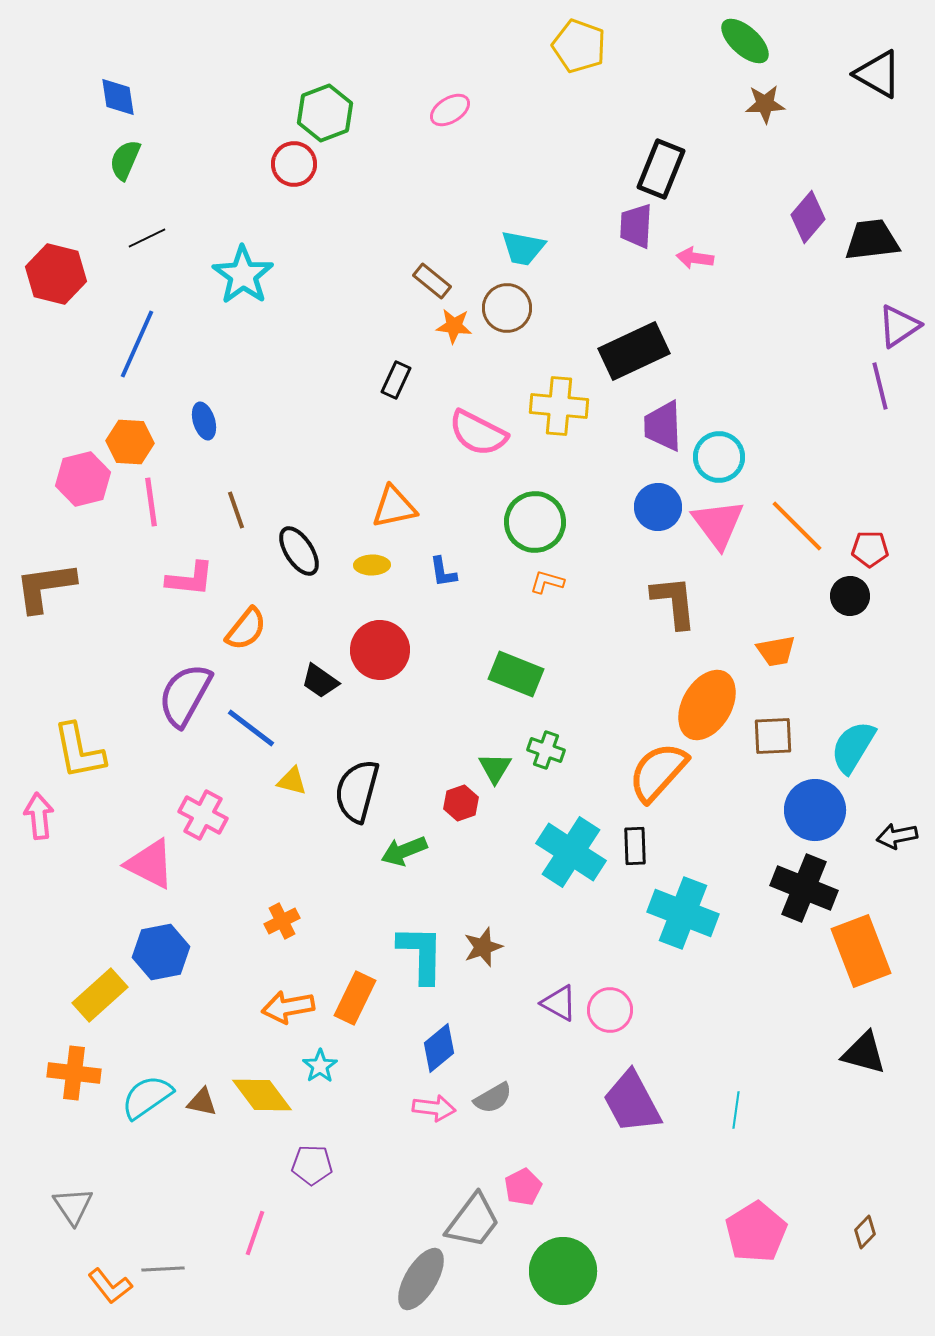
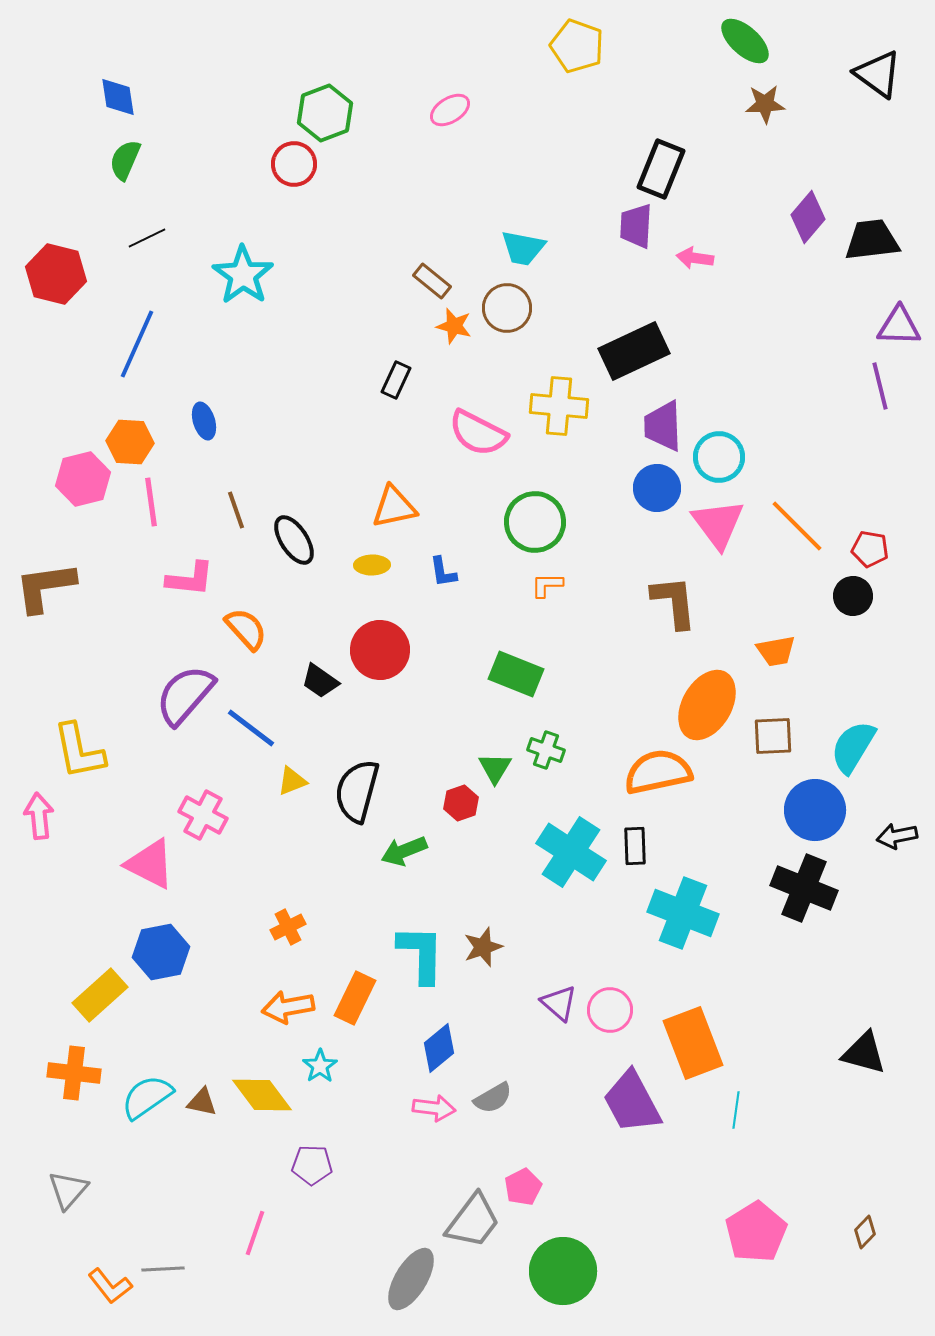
yellow pentagon at (579, 46): moved 2 px left
black triangle at (878, 74): rotated 6 degrees clockwise
orange star at (454, 326): rotated 9 degrees clockwise
purple triangle at (899, 326): rotated 36 degrees clockwise
blue circle at (658, 507): moved 1 px left, 19 px up
red pentagon at (870, 549): rotated 9 degrees clockwise
black ellipse at (299, 551): moved 5 px left, 11 px up
orange L-shape at (547, 582): moved 3 px down; rotated 16 degrees counterclockwise
black circle at (850, 596): moved 3 px right
orange semicircle at (246, 629): rotated 81 degrees counterclockwise
purple semicircle at (185, 695): rotated 12 degrees clockwise
orange semicircle at (658, 772): rotated 36 degrees clockwise
yellow triangle at (292, 781): rotated 36 degrees counterclockwise
orange cross at (282, 921): moved 6 px right, 6 px down
orange rectangle at (861, 951): moved 168 px left, 92 px down
purple triangle at (559, 1003): rotated 12 degrees clockwise
gray triangle at (73, 1206): moved 5 px left, 16 px up; rotated 15 degrees clockwise
gray ellipse at (421, 1279): moved 10 px left
